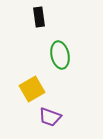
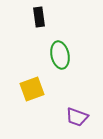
yellow square: rotated 10 degrees clockwise
purple trapezoid: moved 27 px right
